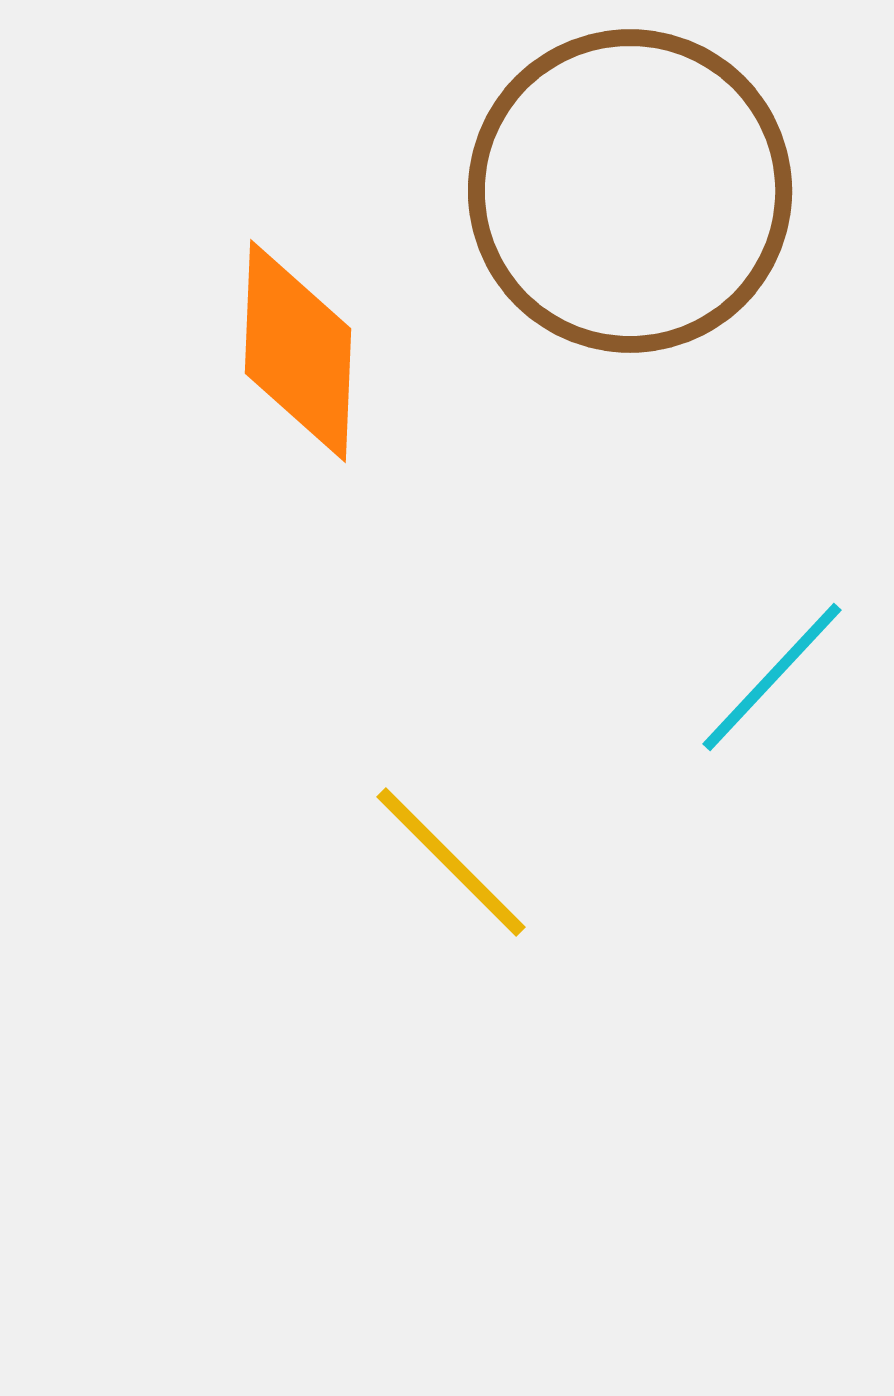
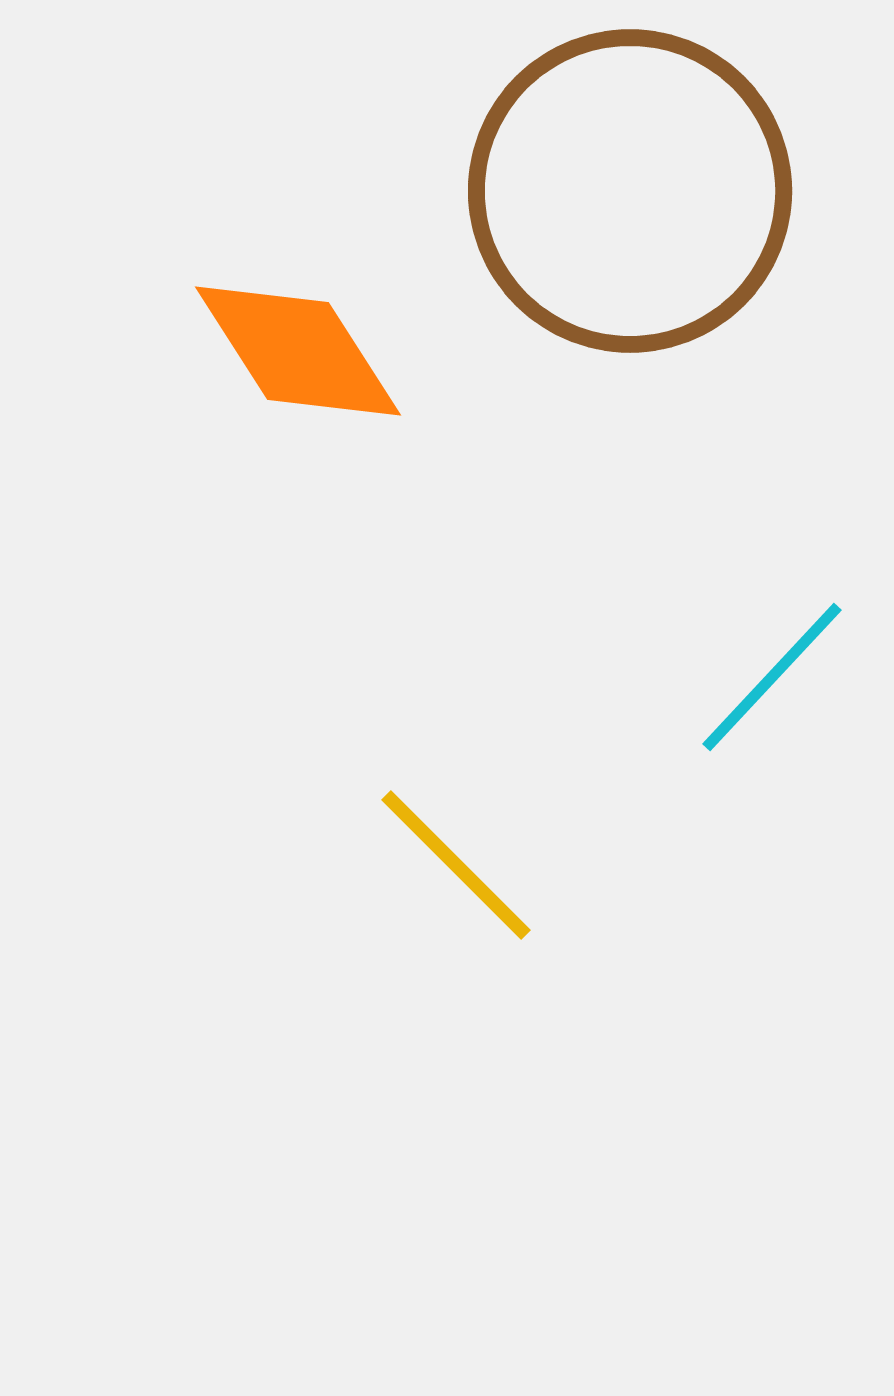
orange diamond: rotated 35 degrees counterclockwise
yellow line: moved 5 px right, 3 px down
